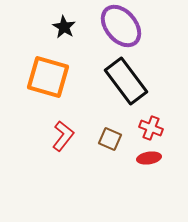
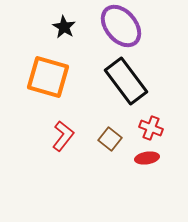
brown square: rotated 15 degrees clockwise
red ellipse: moved 2 px left
